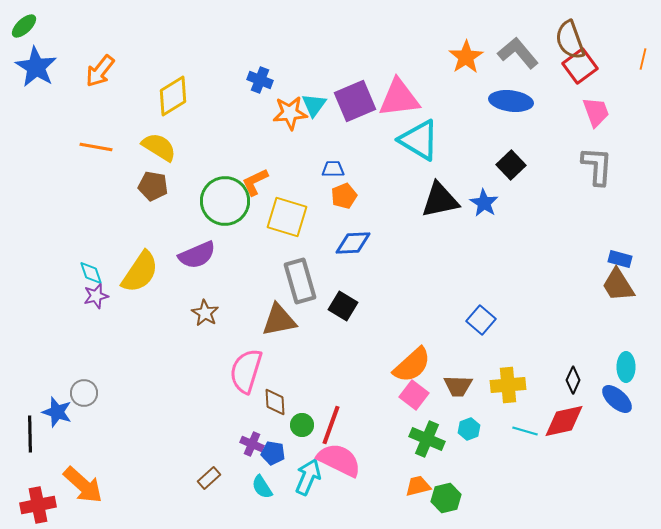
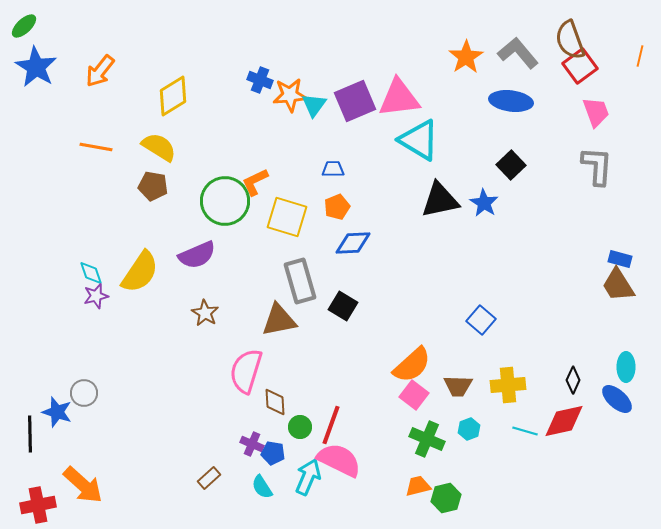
orange line at (643, 59): moved 3 px left, 3 px up
orange star at (290, 113): moved 18 px up
orange pentagon at (344, 196): moved 7 px left, 11 px down
green circle at (302, 425): moved 2 px left, 2 px down
